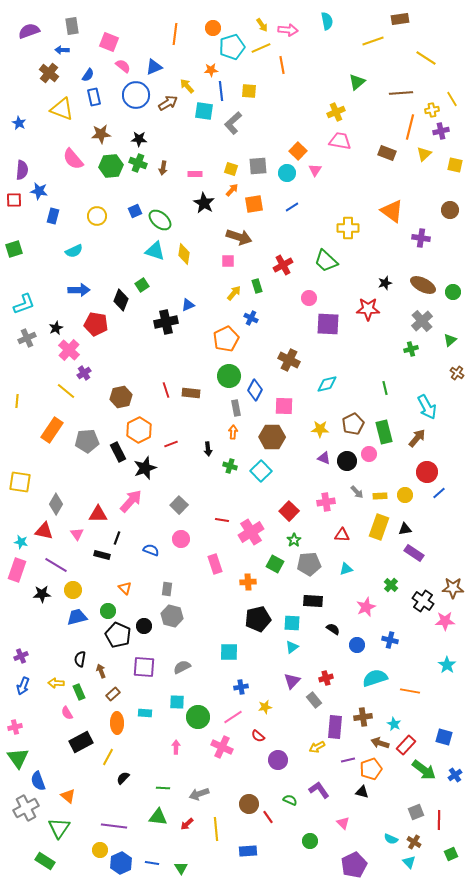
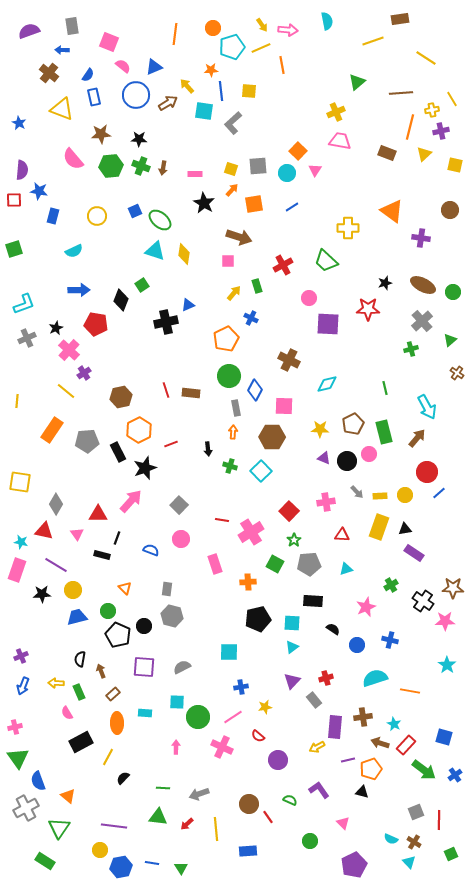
green cross at (138, 163): moved 3 px right, 3 px down
green cross at (391, 585): rotated 16 degrees clockwise
blue hexagon at (121, 863): moved 4 px down; rotated 15 degrees clockwise
